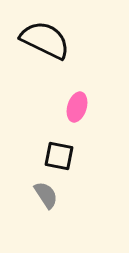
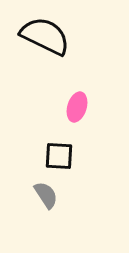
black semicircle: moved 4 px up
black square: rotated 8 degrees counterclockwise
